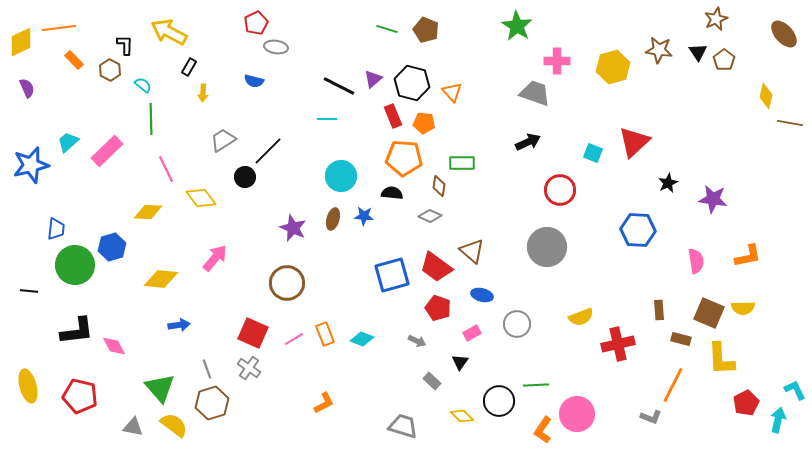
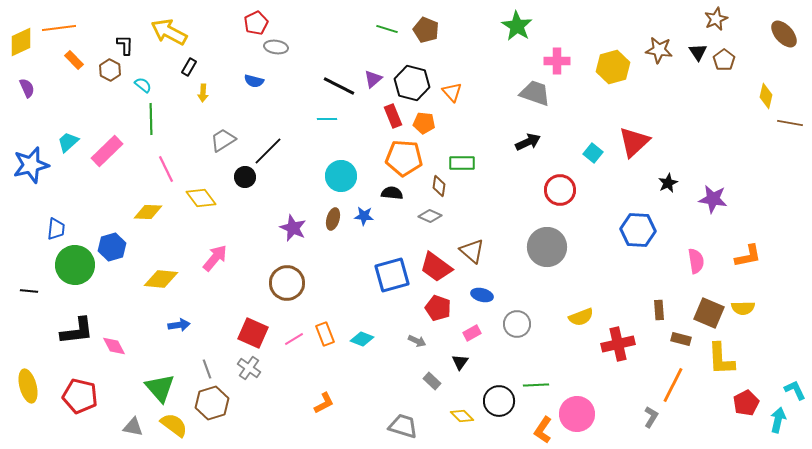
cyan square at (593, 153): rotated 18 degrees clockwise
gray L-shape at (651, 417): rotated 80 degrees counterclockwise
